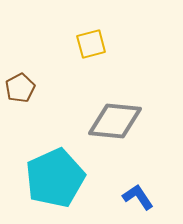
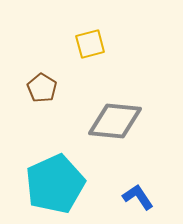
yellow square: moved 1 px left
brown pentagon: moved 22 px right; rotated 12 degrees counterclockwise
cyan pentagon: moved 6 px down
